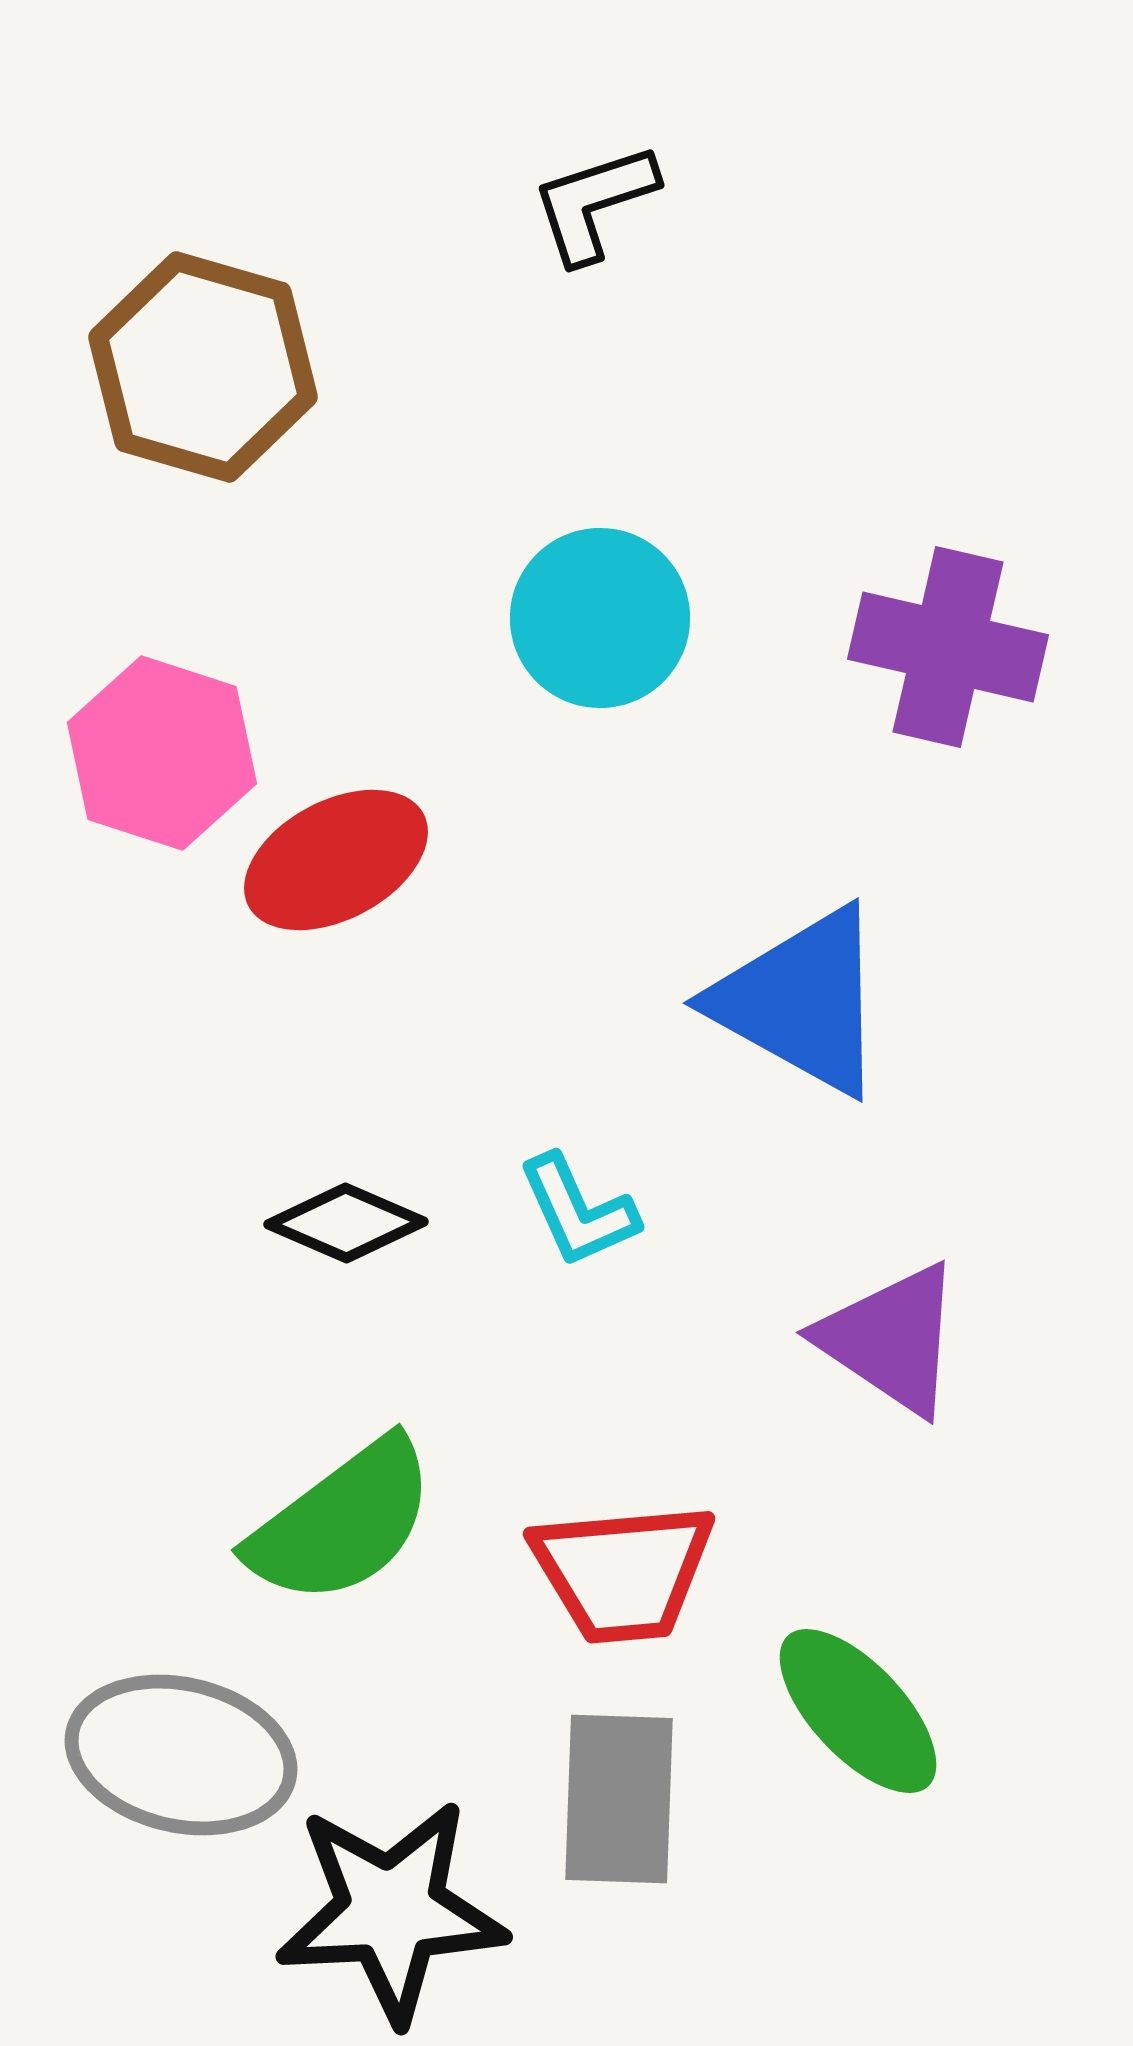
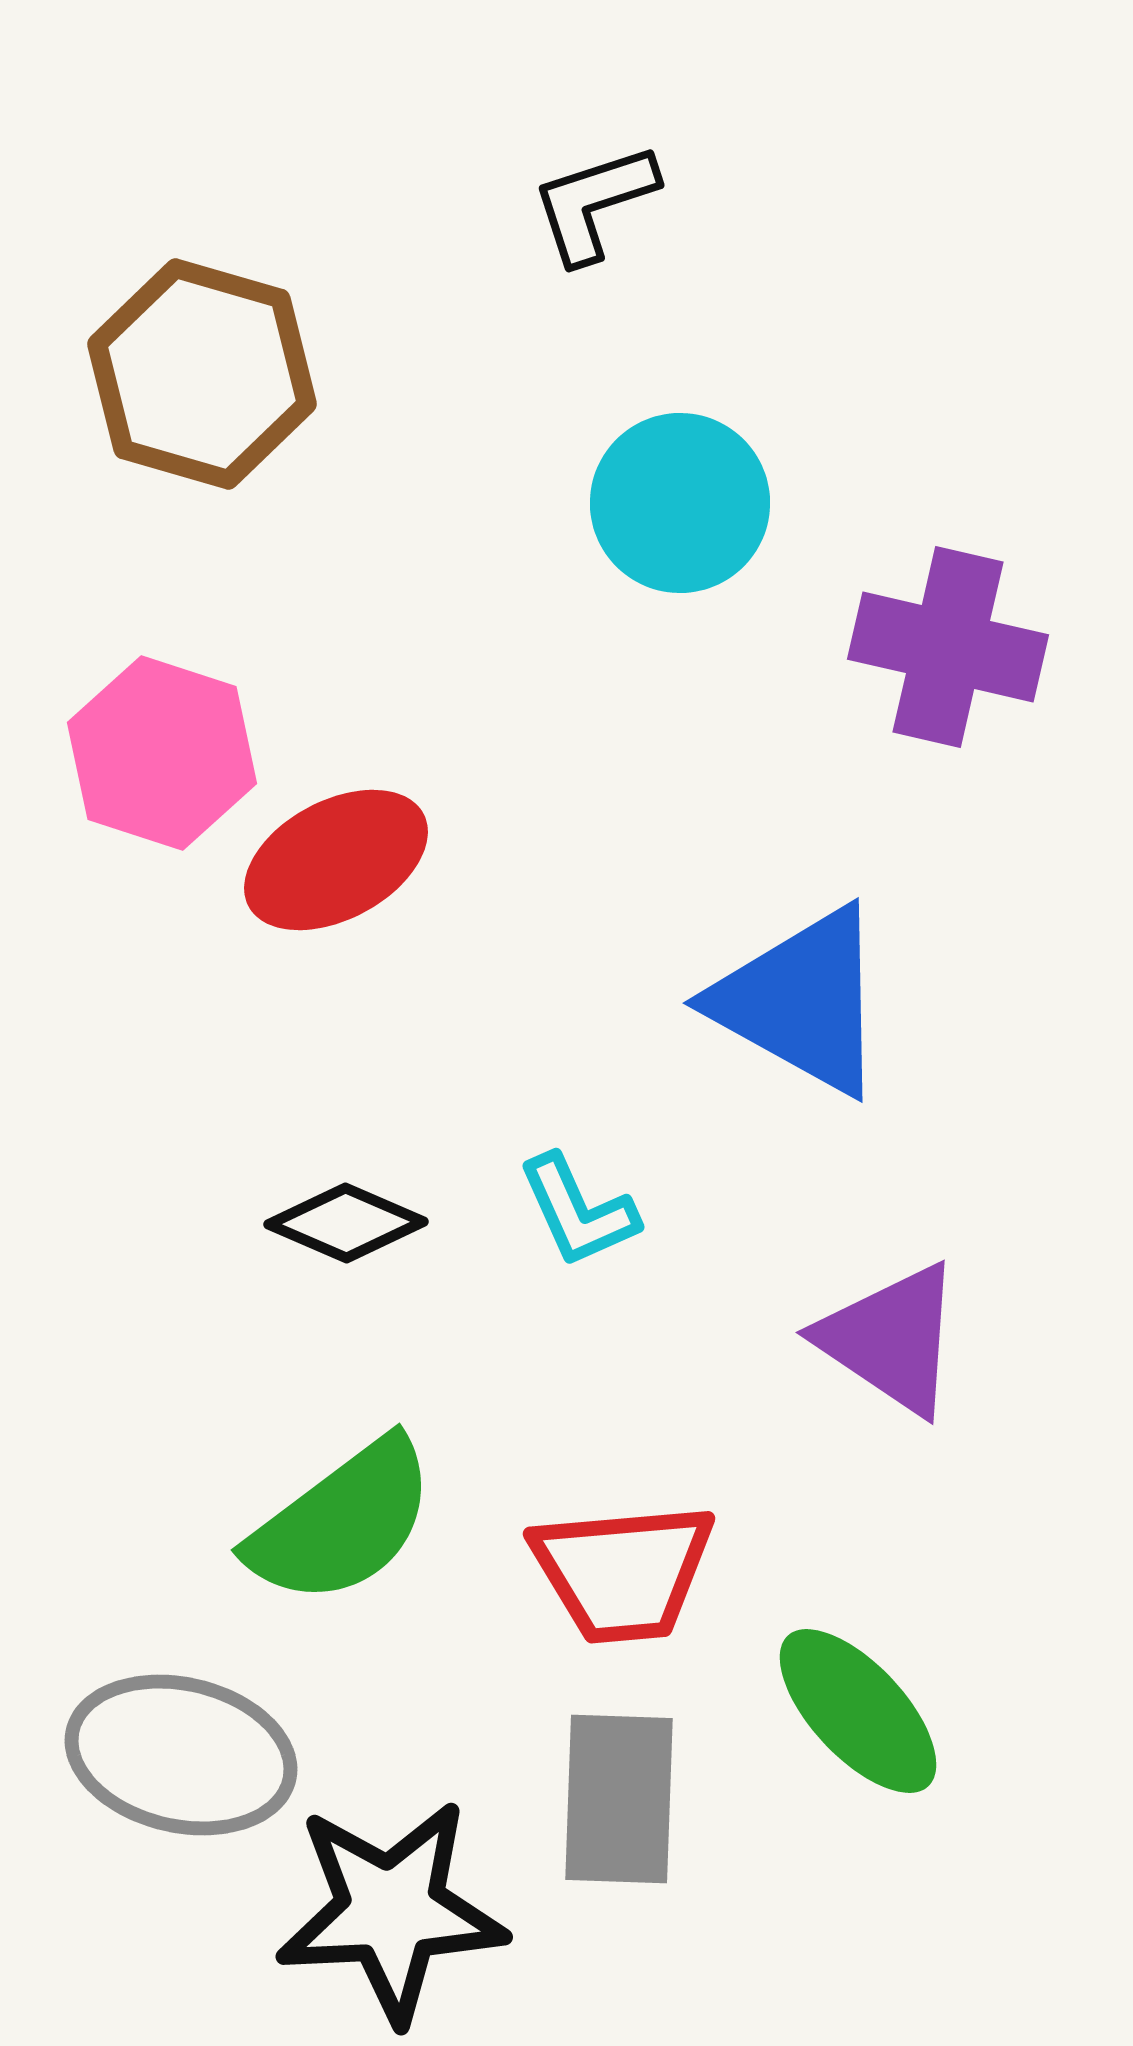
brown hexagon: moved 1 px left, 7 px down
cyan circle: moved 80 px right, 115 px up
